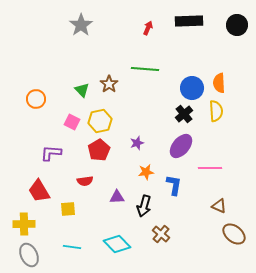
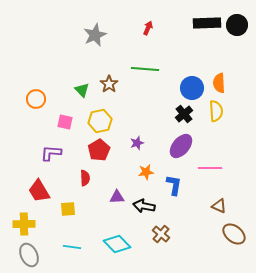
black rectangle: moved 18 px right, 2 px down
gray star: moved 14 px right, 10 px down; rotated 10 degrees clockwise
pink square: moved 7 px left; rotated 14 degrees counterclockwise
red semicircle: moved 3 px up; rotated 84 degrees counterclockwise
black arrow: rotated 85 degrees clockwise
